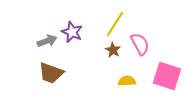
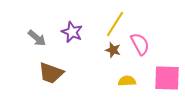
gray arrow: moved 10 px left, 3 px up; rotated 60 degrees clockwise
brown star: rotated 14 degrees counterclockwise
pink square: moved 2 px down; rotated 16 degrees counterclockwise
